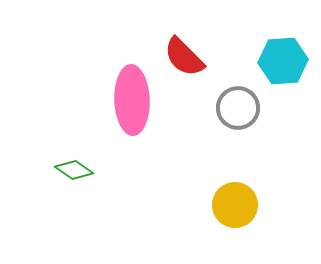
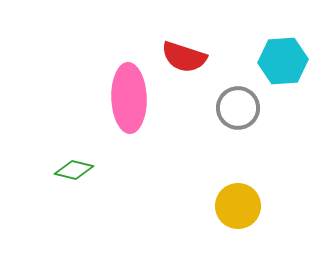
red semicircle: rotated 27 degrees counterclockwise
pink ellipse: moved 3 px left, 2 px up
green diamond: rotated 21 degrees counterclockwise
yellow circle: moved 3 px right, 1 px down
